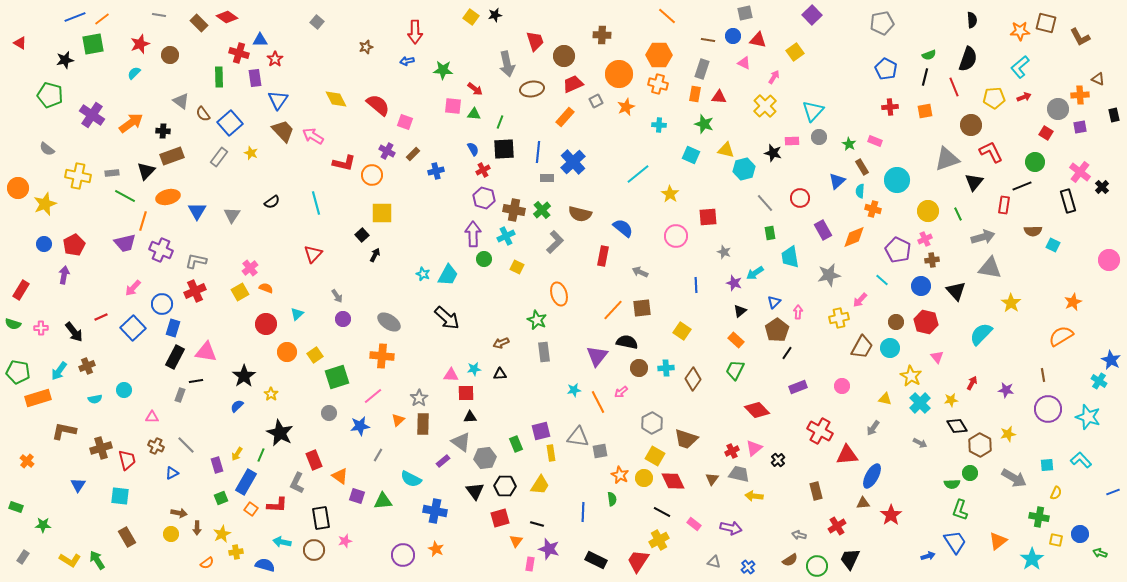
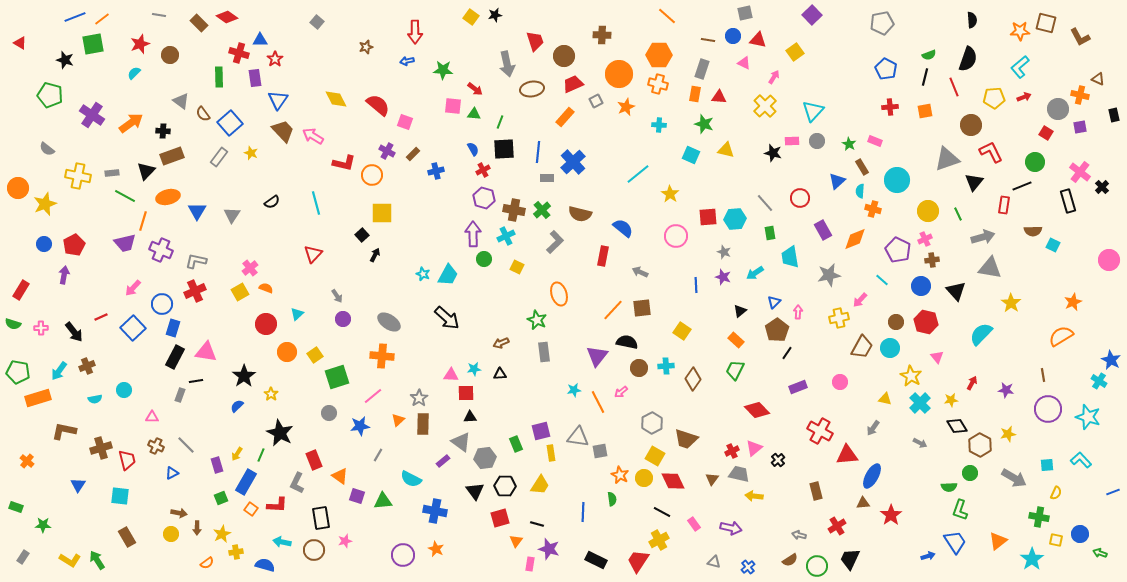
black star at (65, 60): rotated 30 degrees clockwise
orange cross at (1080, 95): rotated 18 degrees clockwise
gray circle at (819, 137): moved 2 px left, 4 px down
cyan hexagon at (744, 169): moved 9 px left, 50 px down; rotated 10 degrees clockwise
orange diamond at (854, 237): moved 1 px right, 2 px down
purple star at (734, 283): moved 11 px left, 6 px up
cyan cross at (666, 368): moved 2 px up
pink circle at (842, 386): moved 2 px left, 4 px up
green semicircle at (952, 484): moved 3 px left, 3 px down
pink rectangle at (694, 524): rotated 16 degrees clockwise
